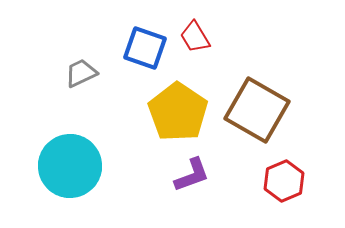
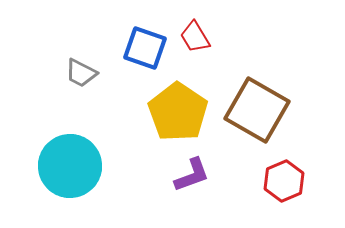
gray trapezoid: rotated 128 degrees counterclockwise
